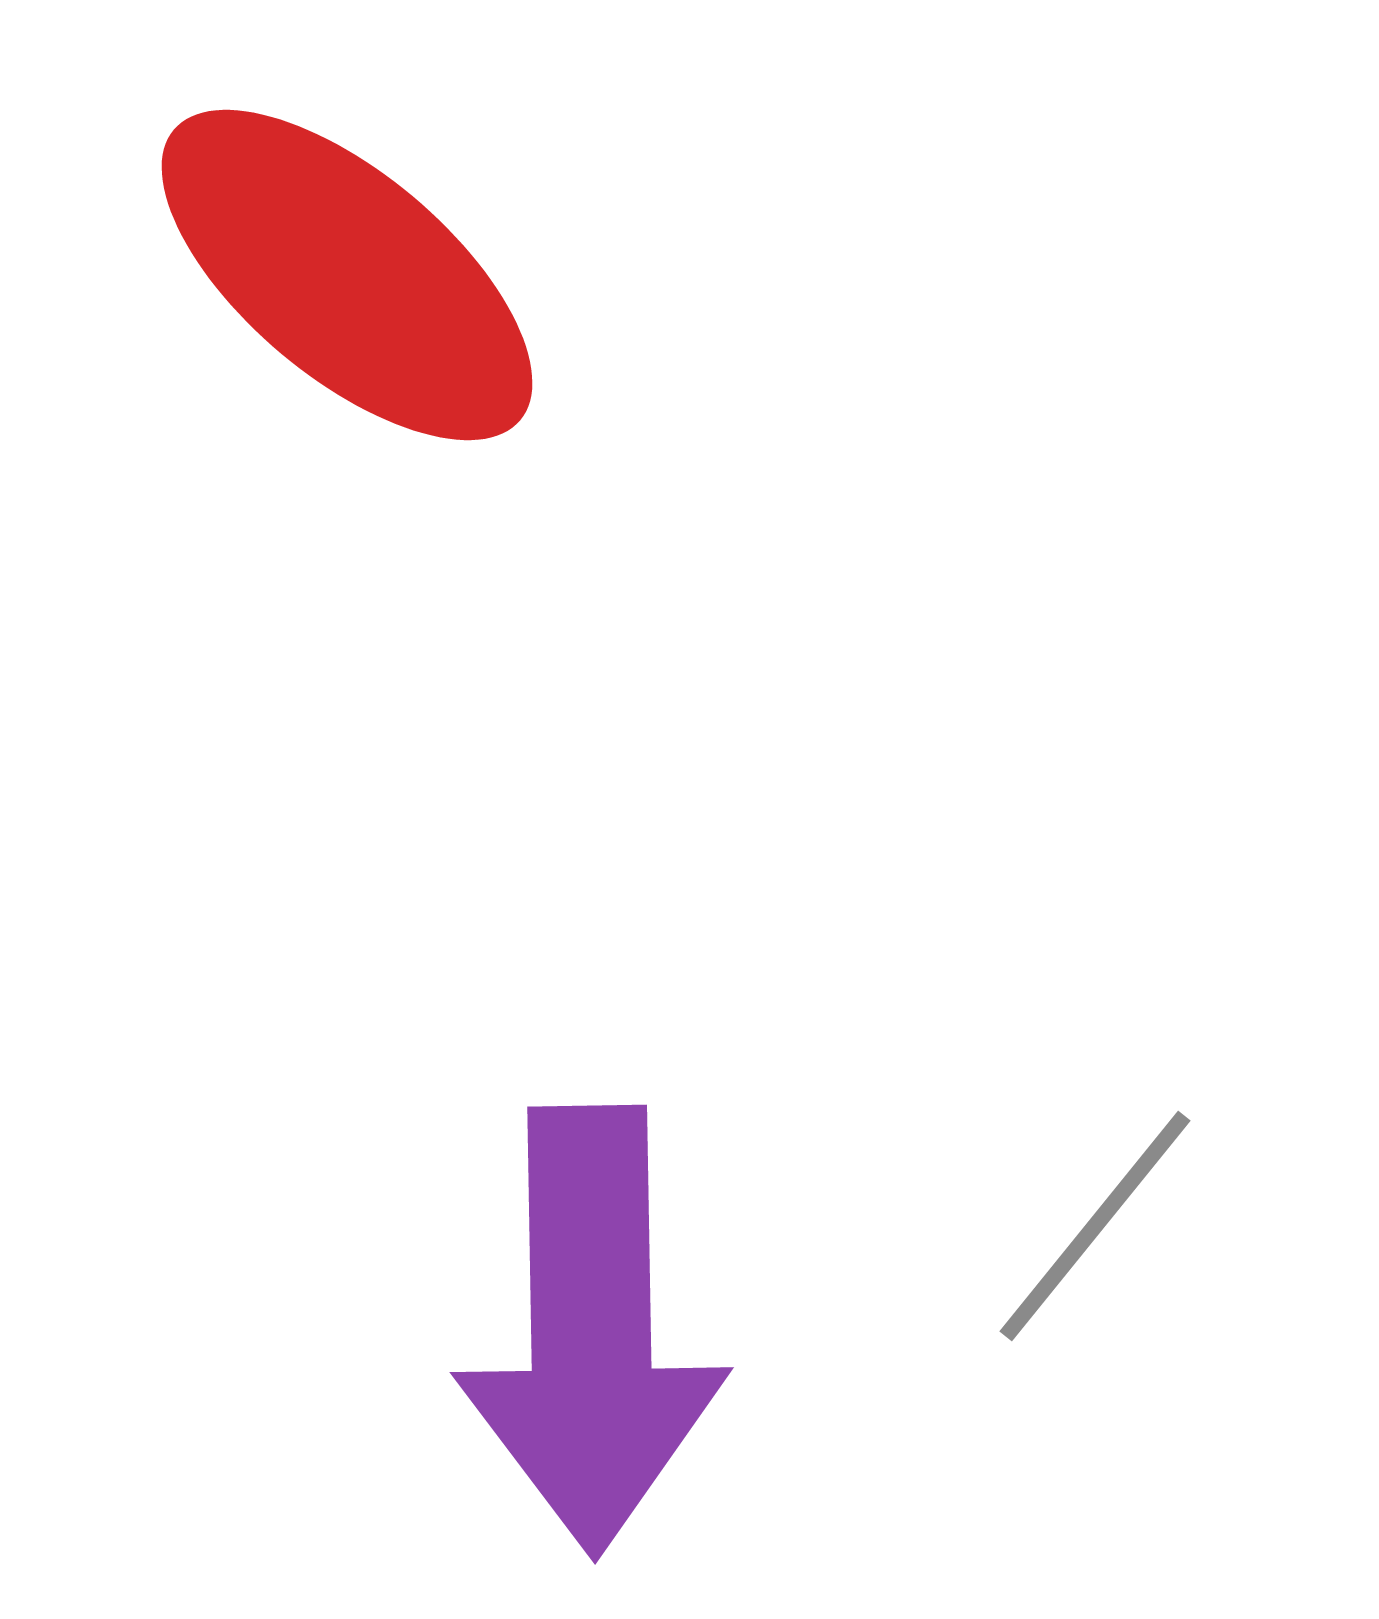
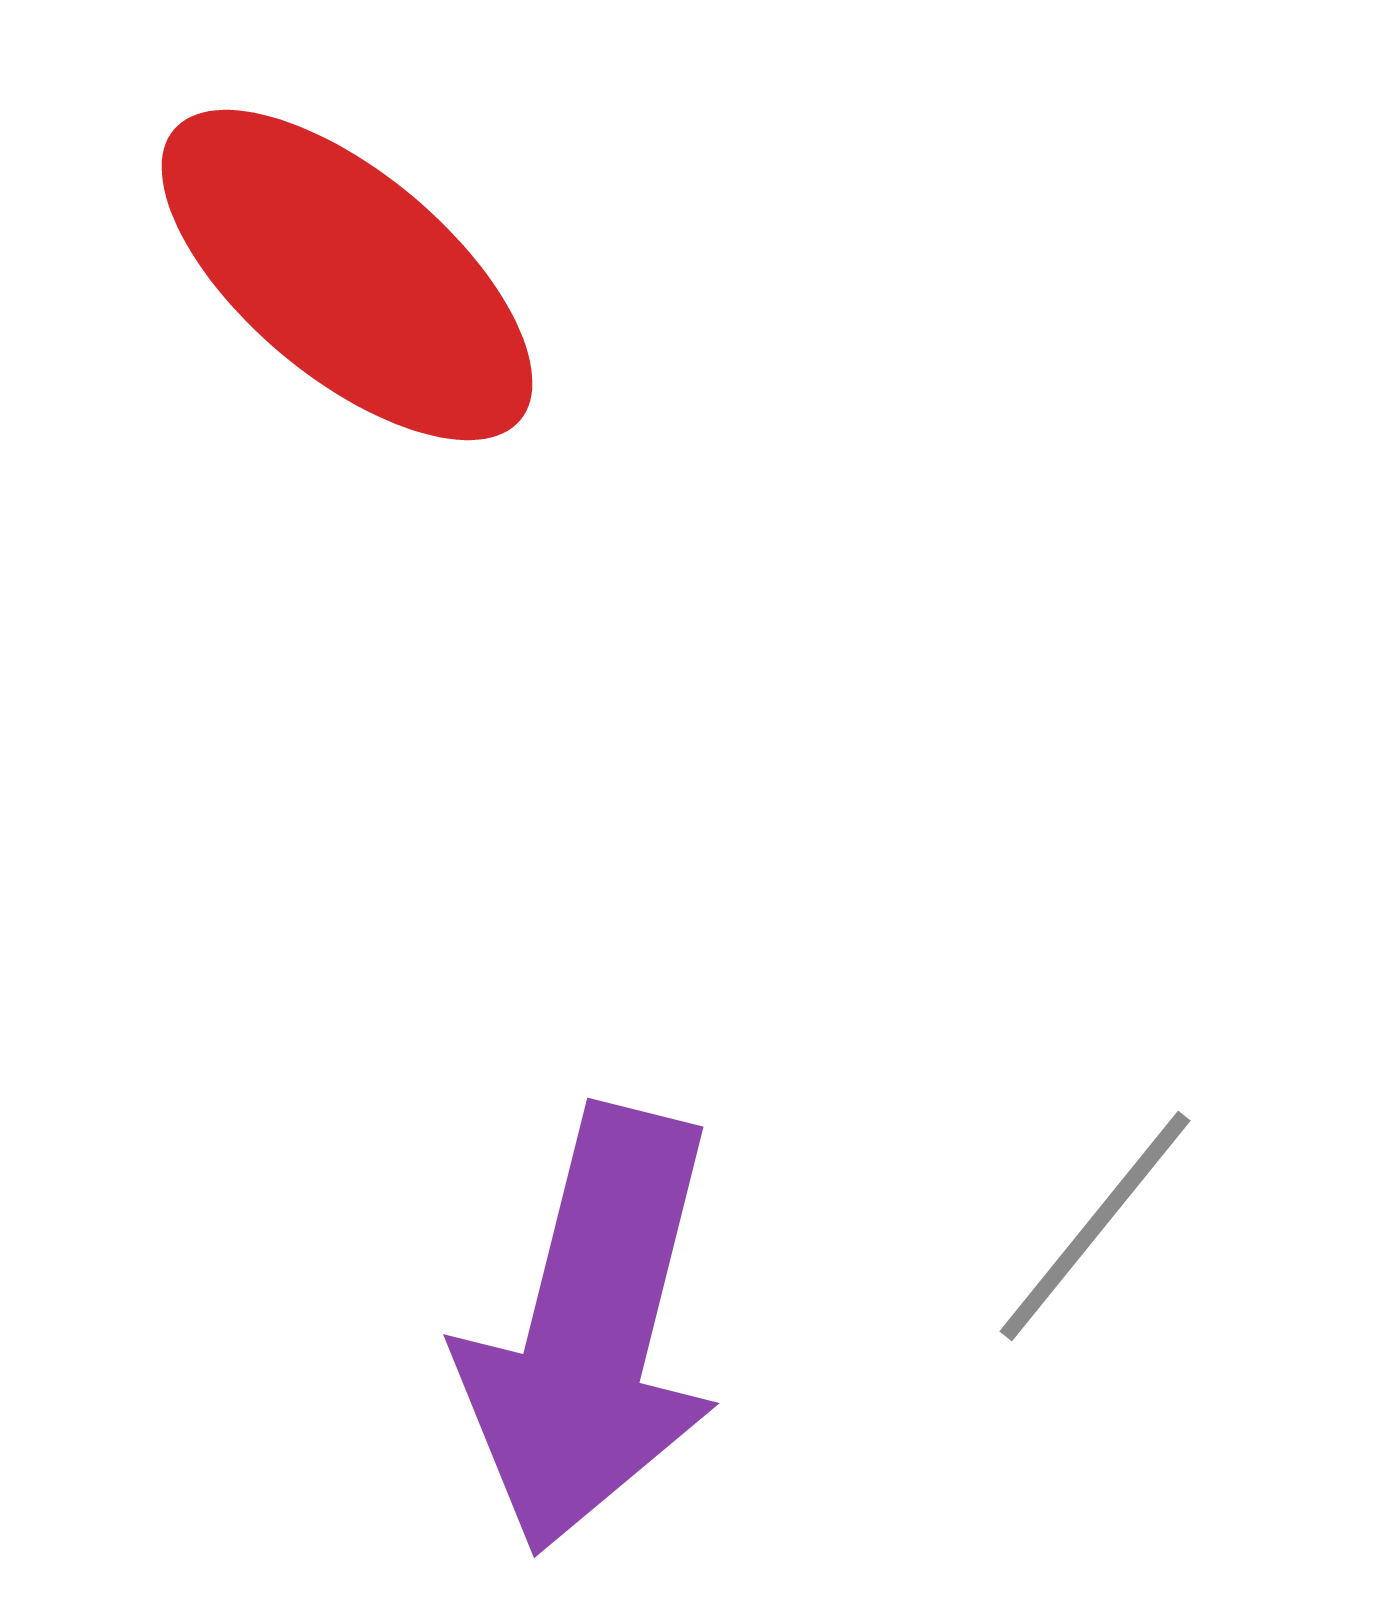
purple arrow: rotated 15 degrees clockwise
